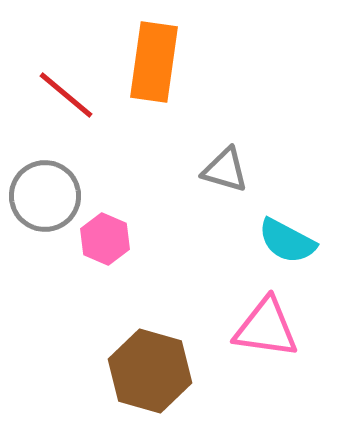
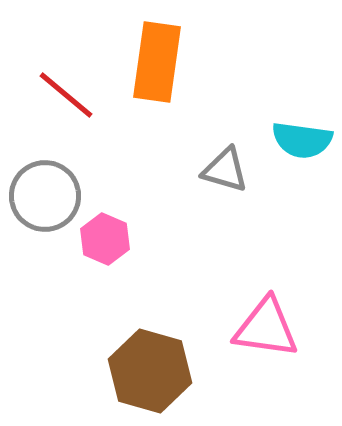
orange rectangle: moved 3 px right
cyan semicircle: moved 15 px right, 101 px up; rotated 20 degrees counterclockwise
